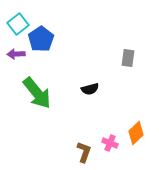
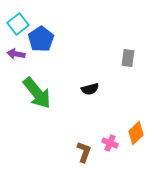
purple arrow: rotated 12 degrees clockwise
